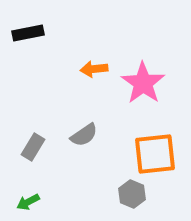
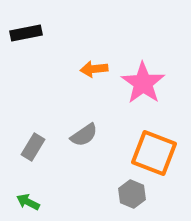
black rectangle: moved 2 px left
orange square: moved 1 px left, 1 px up; rotated 27 degrees clockwise
green arrow: rotated 55 degrees clockwise
